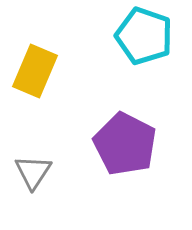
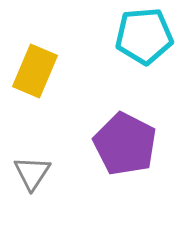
cyan pentagon: rotated 24 degrees counterclockwise
gray triangle: moved 1 px left, 1 px down
